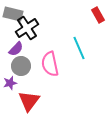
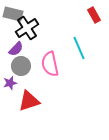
red rectangle: moved 4 px left
red triangle: rotated 35 degrees clockwise
